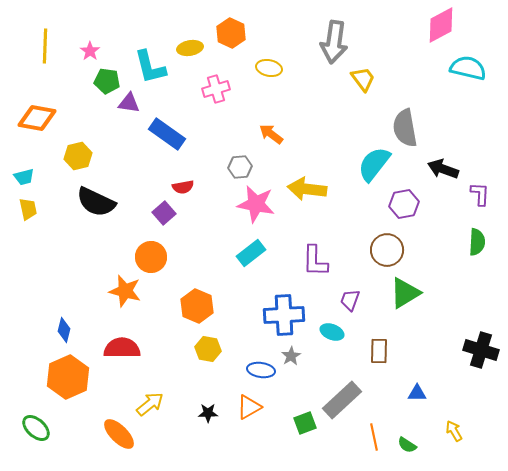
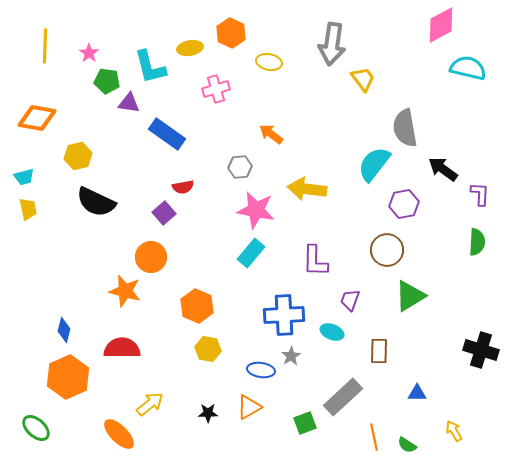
gray arrow at (334, 42): moved 2 px left, 2 px down
pink star at (90, 51): moved 1 px left, 2 px down
yellow ellipse at (269, 68): moved 6 px up
black arrow at (443, 169): rotated 16 degrees clockwise
pink star at (256, 204): moved 6 px down
cyan rectangle at (251, 253): rotated 12 degrees counterclockwise
green triangle at (405, 293): moved 5 px right, 3 px down
gray rectangle at (342, 400): moved 1 px right, 3 px up
